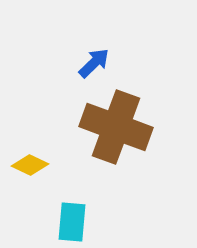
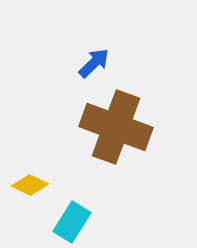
yellow diamond: moved 20 px down
cyan rectangle: rotated 27 degrees clockwise
